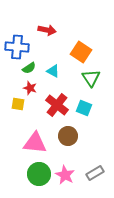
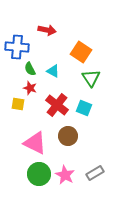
green semicircle: moved 1 px right, 1 px down; rotated 96 degrees clockwise
pink triangle: rotated 20 degrees clockwise
